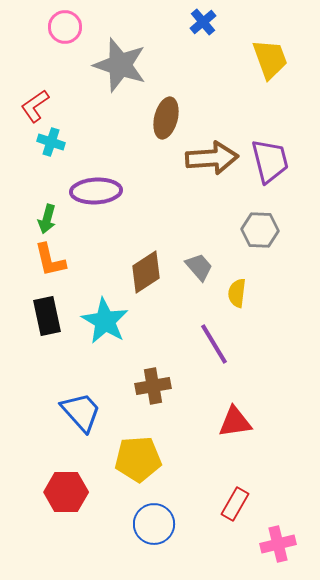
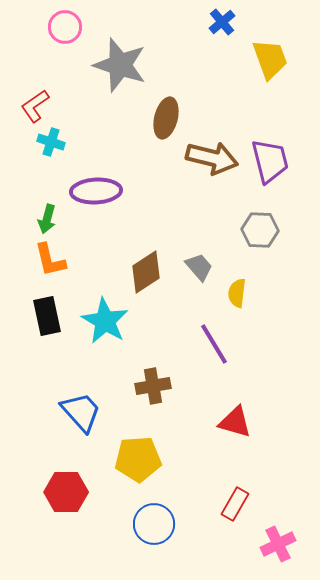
blue cross: moved 19 px right
brown arrow: rotated 18 degrees clockwise
red triangle: rotated 24 degrees clockwise
pink cross: rotated 12 degrees counterclockwise
